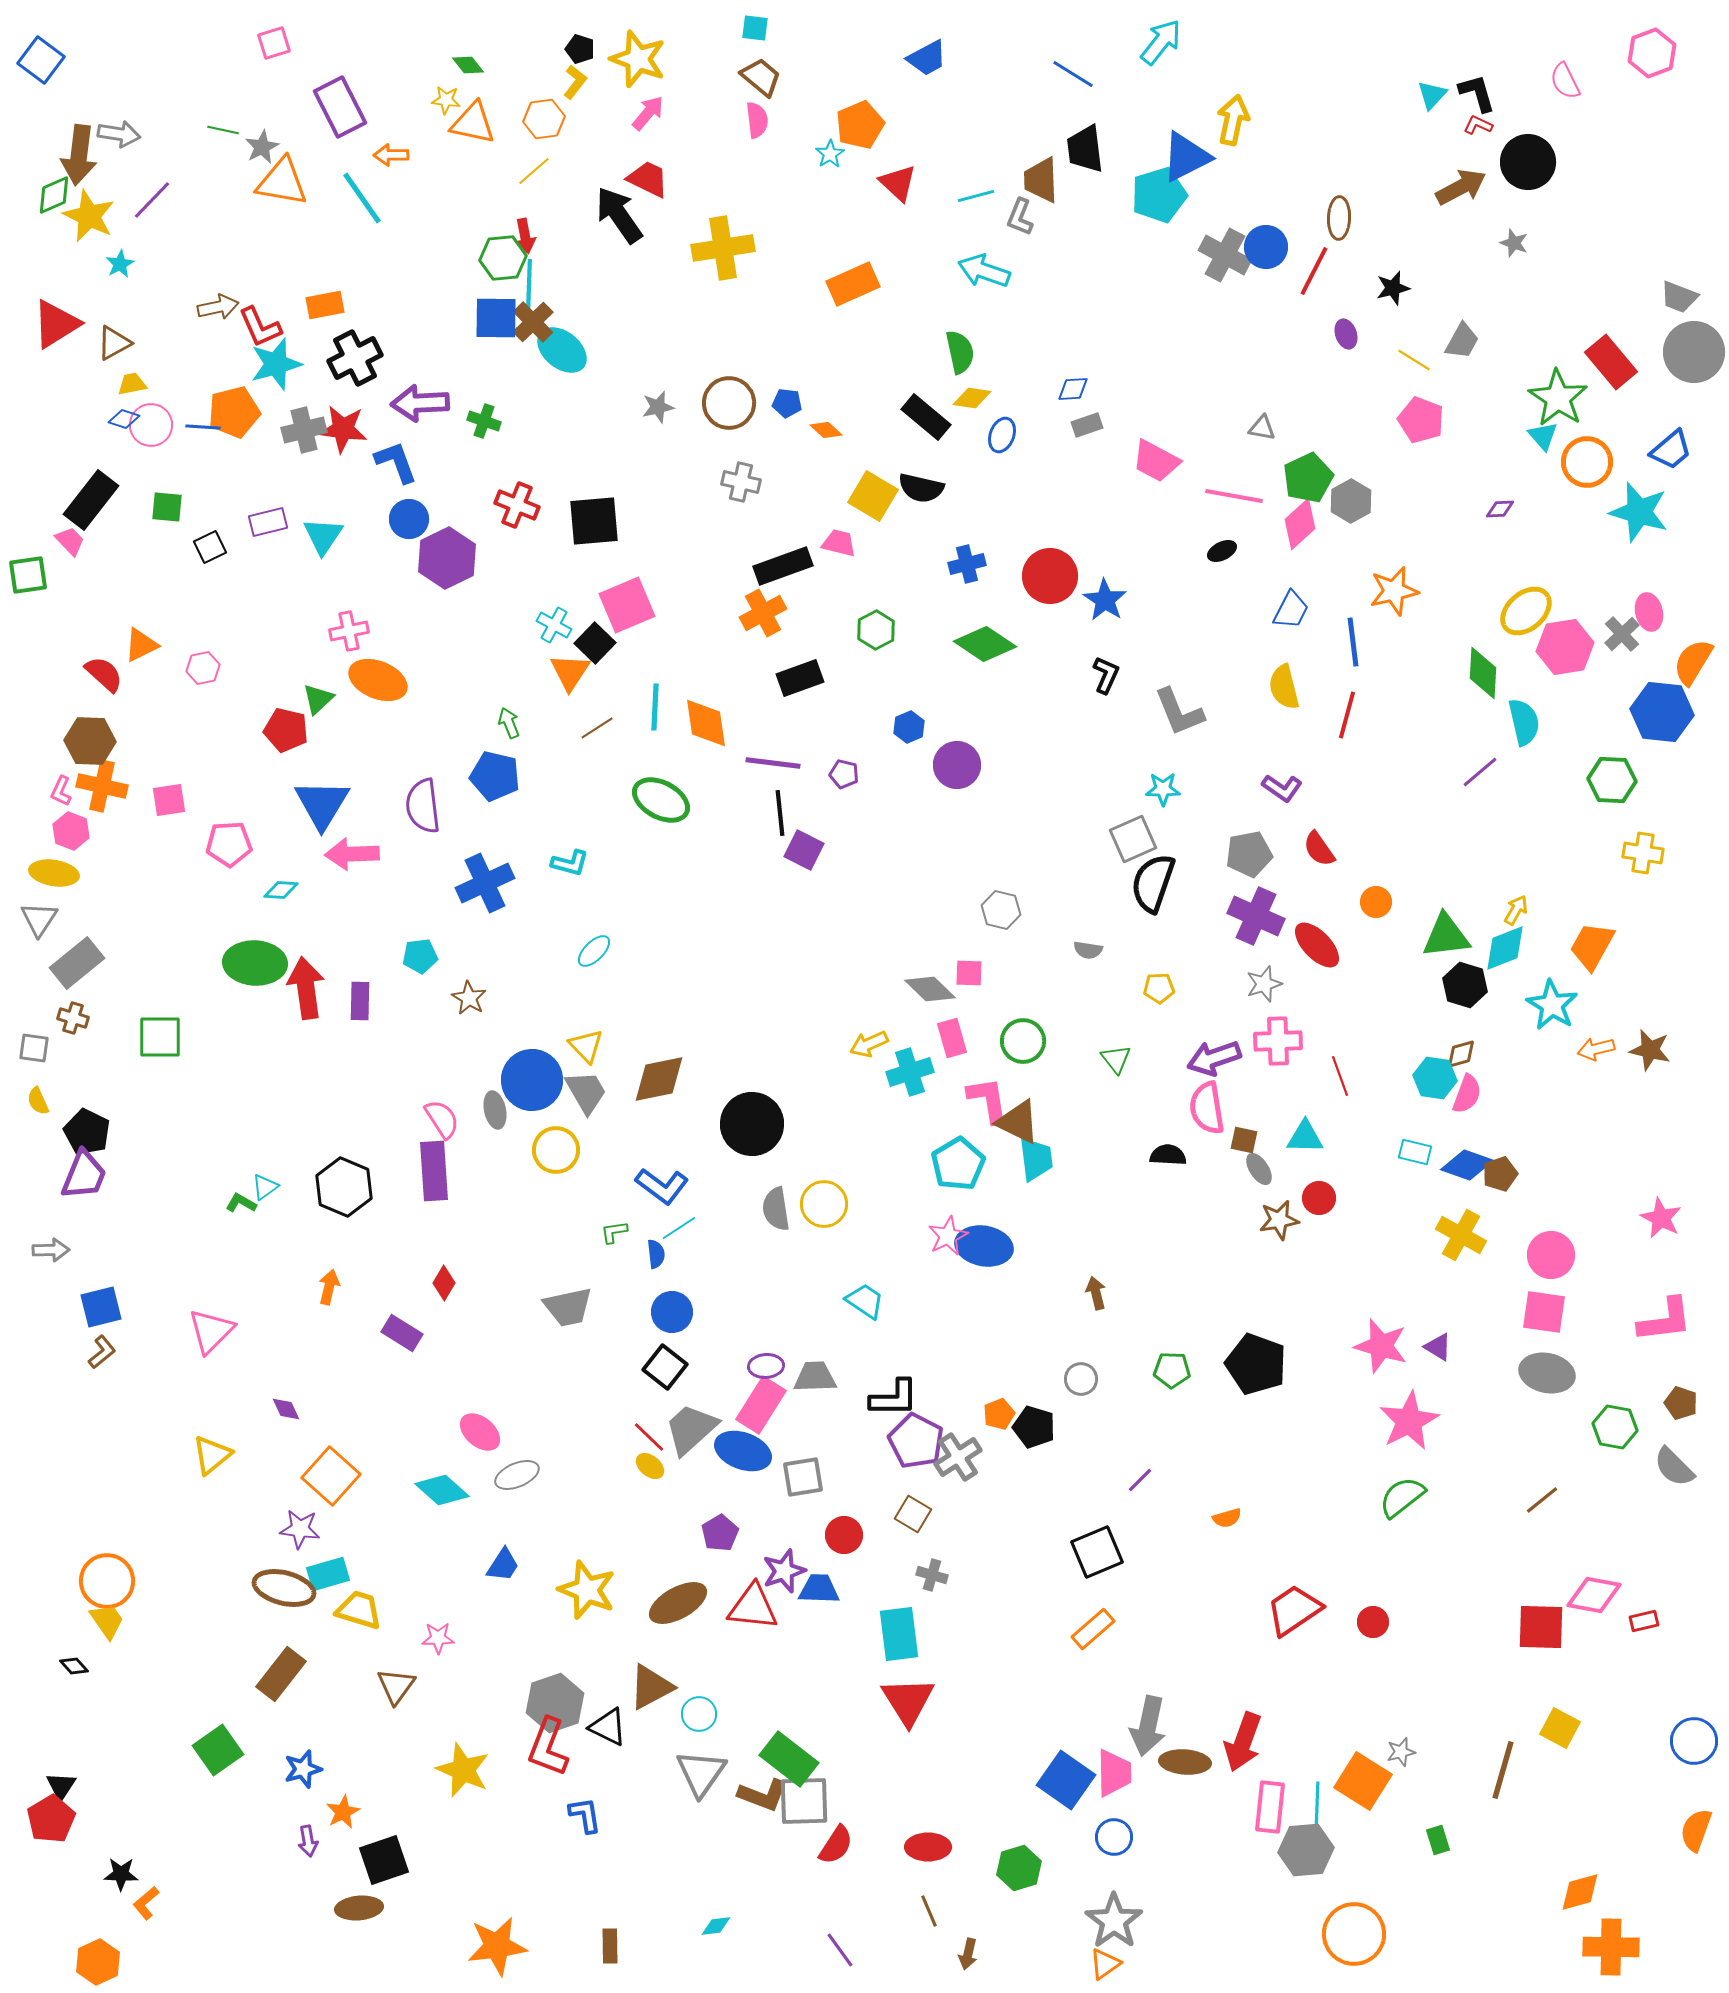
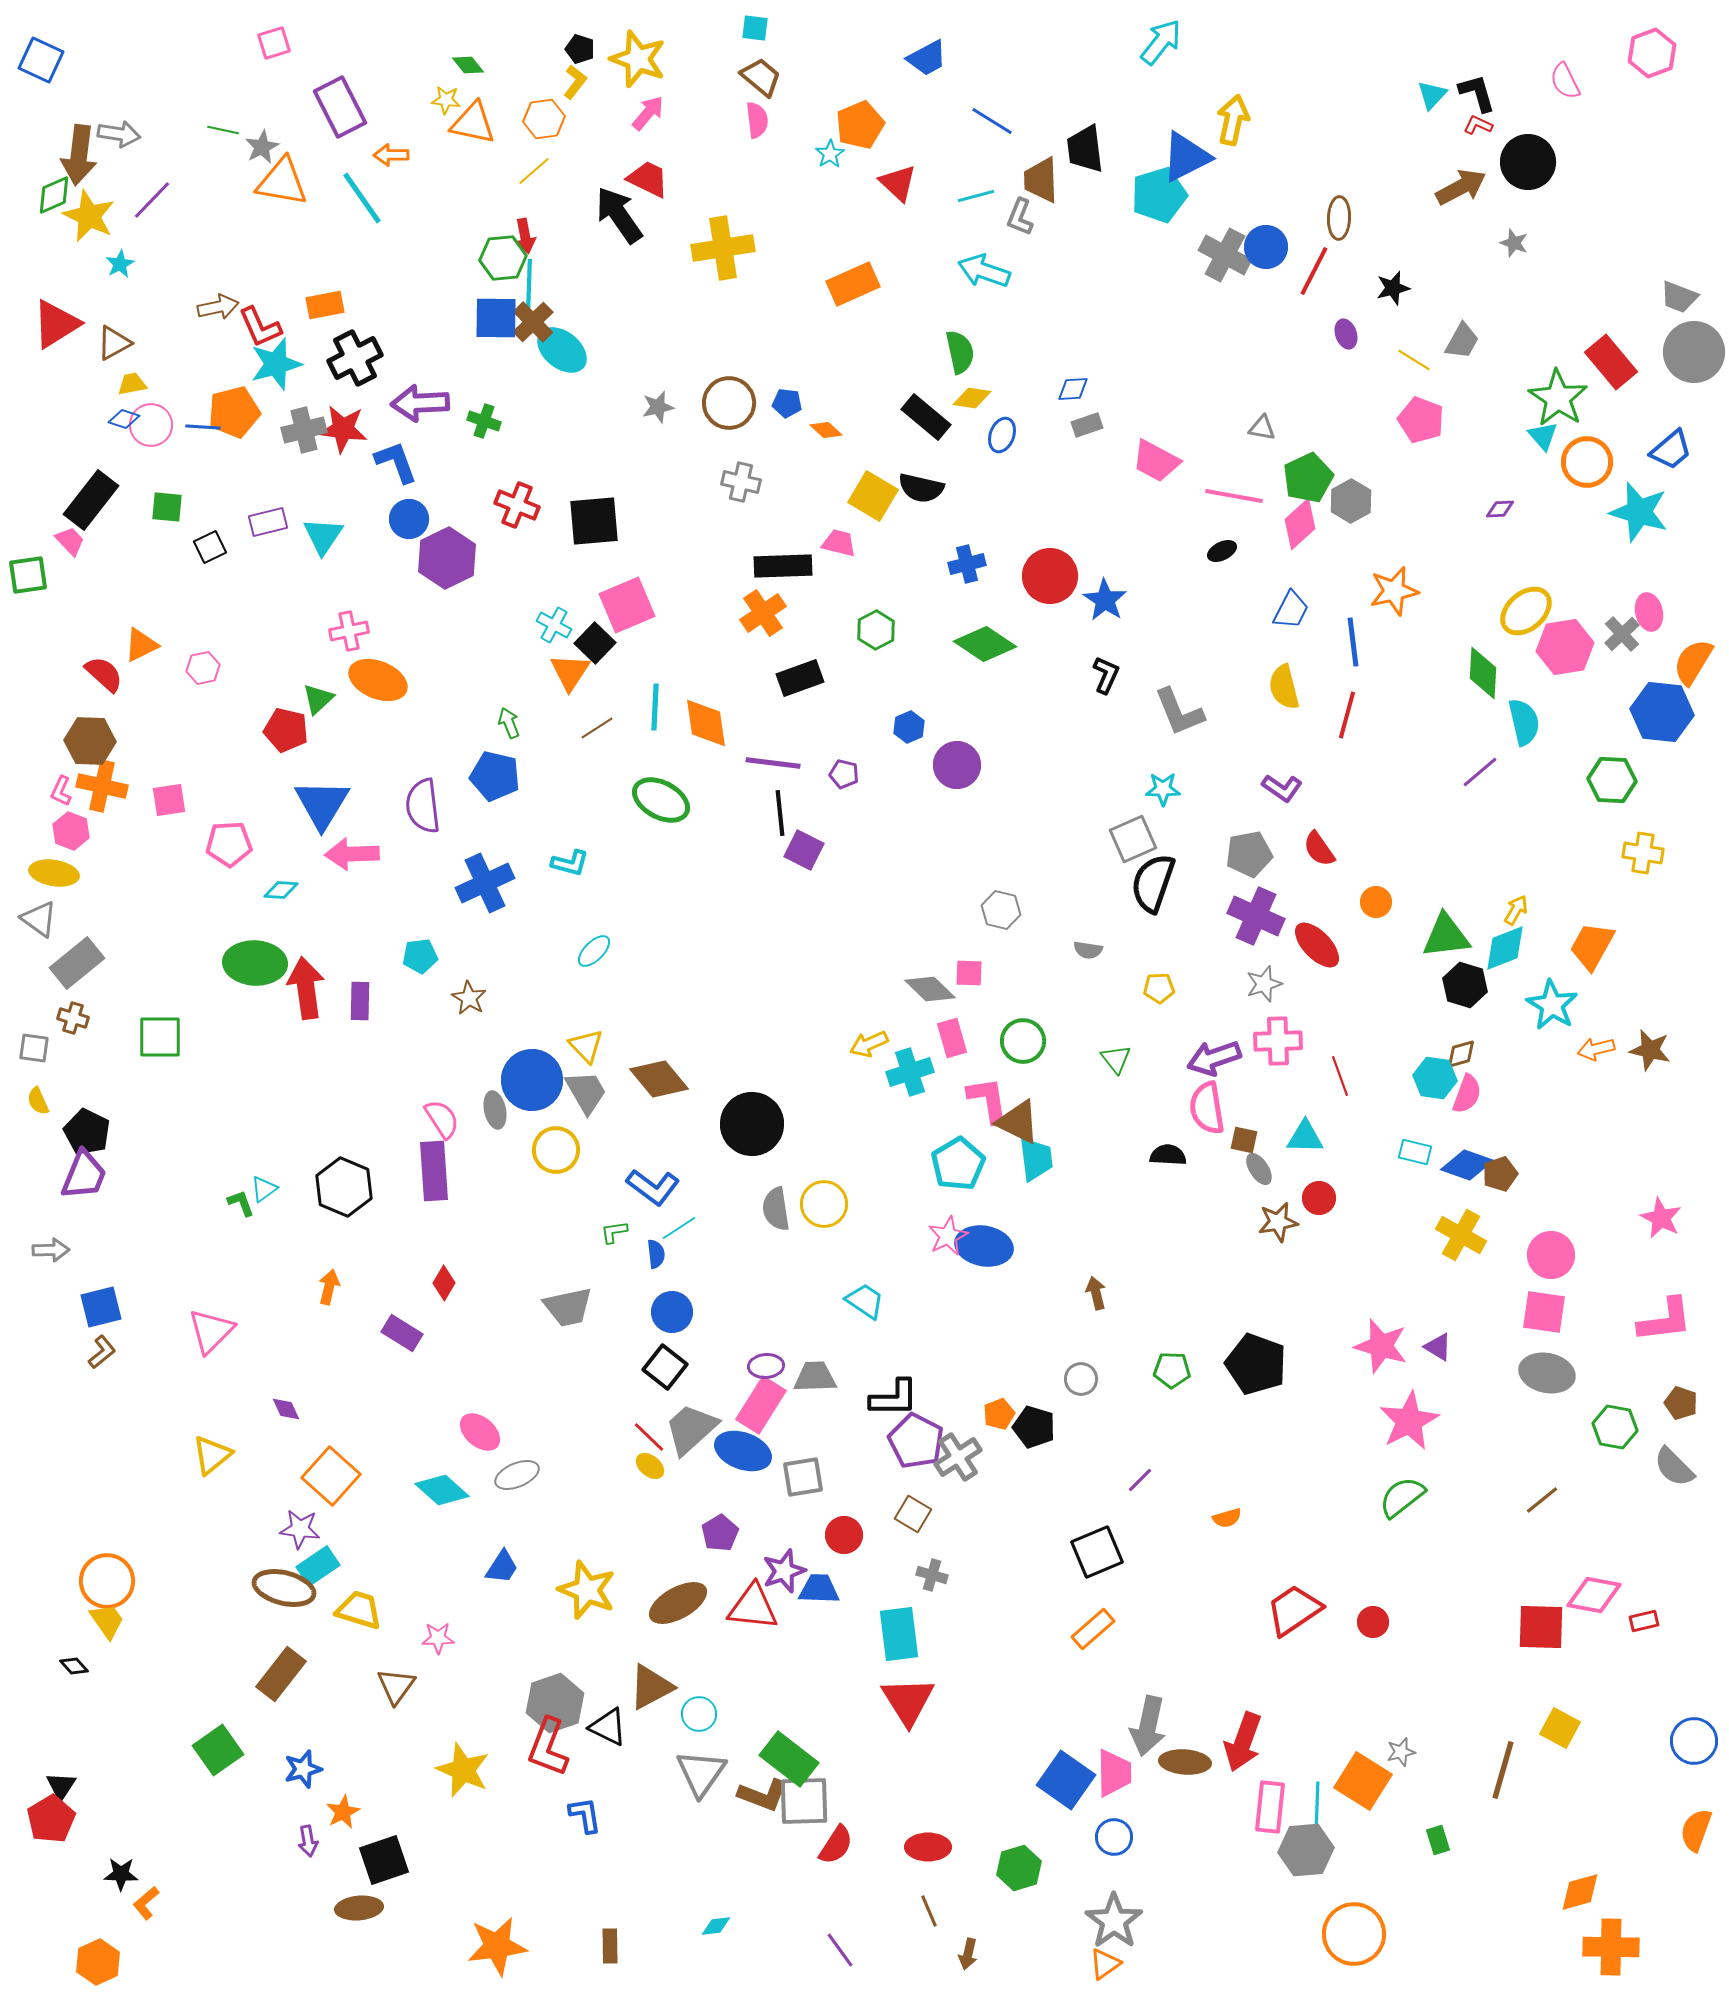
blue square at (41, 60): rotated 12 degrees counterclockwise
blue line at (1073, 74): moved 81 px left, 47 px down
black rectangle at (783, 566): rotated 18 degrees clockwise
orange cross at (763, 613): rotated 6 degrees counterclockwise
gray triangle at (39, 919): rotated 27 degrees counterclockwise
brown diamond at (659, 1079): rotated 62 degrees clockwise
blue L-shape at (662, 1186): moved 9 px left, 1 px down
cyan triangle at (265, 1187): moved 1 px left, 2 px down
green L-shape at (241, 1203): rotated 40 degrees clockwise
brown star at (1279, 1220): moved 1 px left, 2 px down
blue trapezoid at (503, 1565): moved 1 px left, 2 px down
cyan rectangle at (328, 1574): moved 10 px left, 8 px up; rotated 18 degrees counterclockwise
